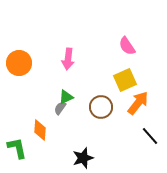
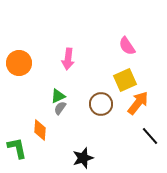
green triangle: moved 8 px left, 1 px up
brown circle: moved 3 px up
